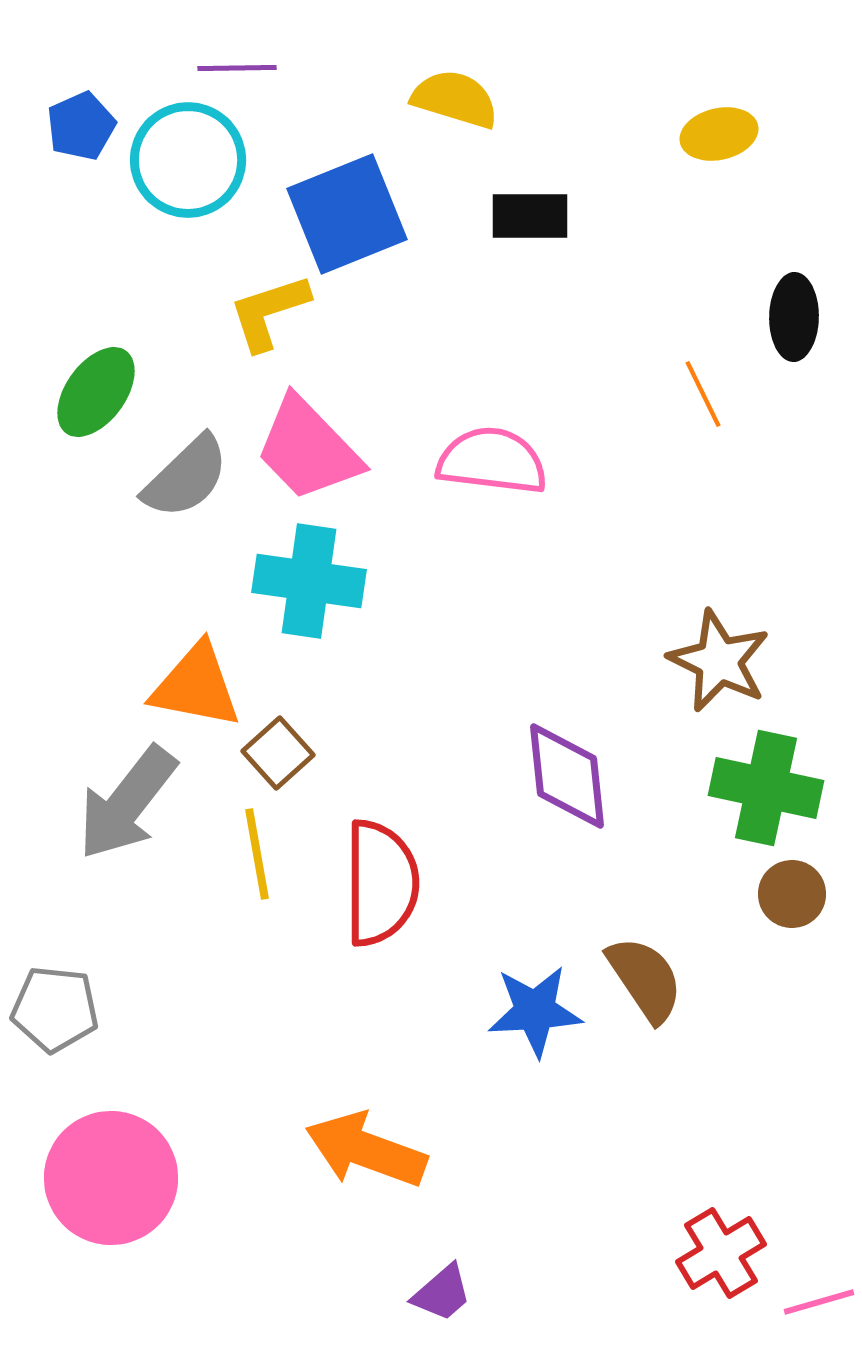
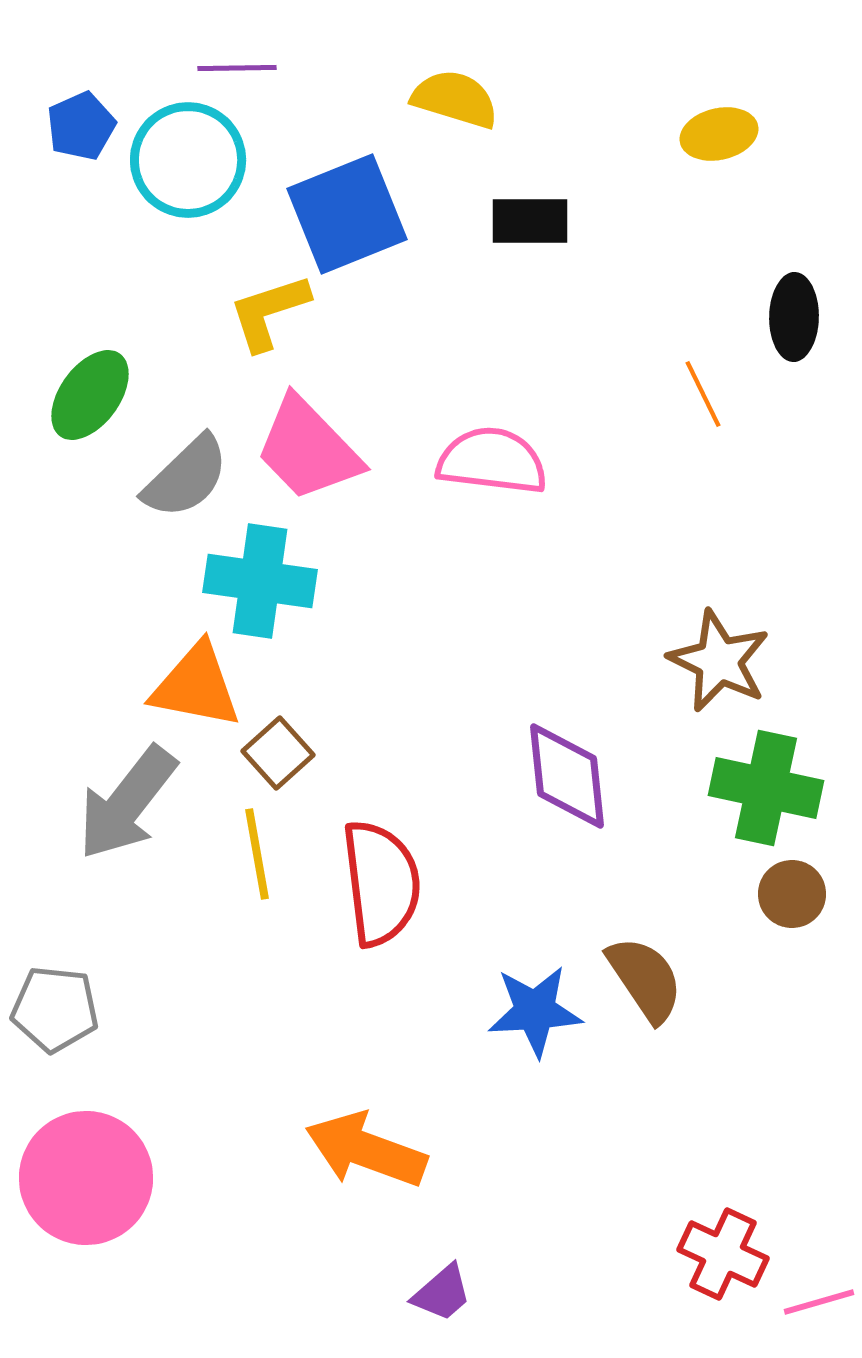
black rectangle: moved 5 px down
green ellipse: moved 6 px left, 3 px down
cyan cross: moved 49 px left
red semicircle: rotated 7 degrees counterclockwise
pink circle: moved 25 px left
red cross: moved 2 px right, 1 px down; rotated 34 degrees counterclockwise
